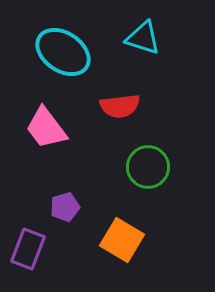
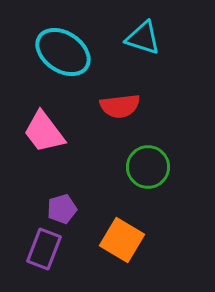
pink trapezoid: moved 2 px left, 4 px down
purple pentagon: moved 3 px left, 2 px down
purple rectangle: moved 16 px right
